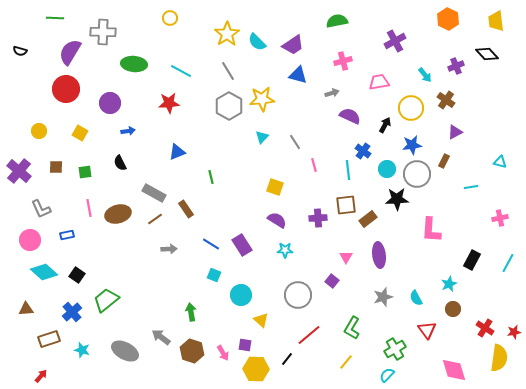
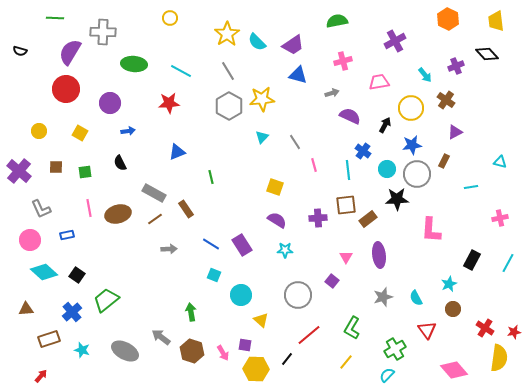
pink diamond at (454, 370): rotated 24 degrees counterclockwise
